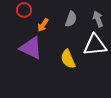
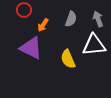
white triangle: moved 1 px left
